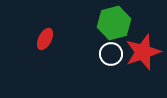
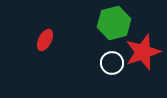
red ellipse: moved 1 px down
white circle: moved 1 px right, 9 px down
